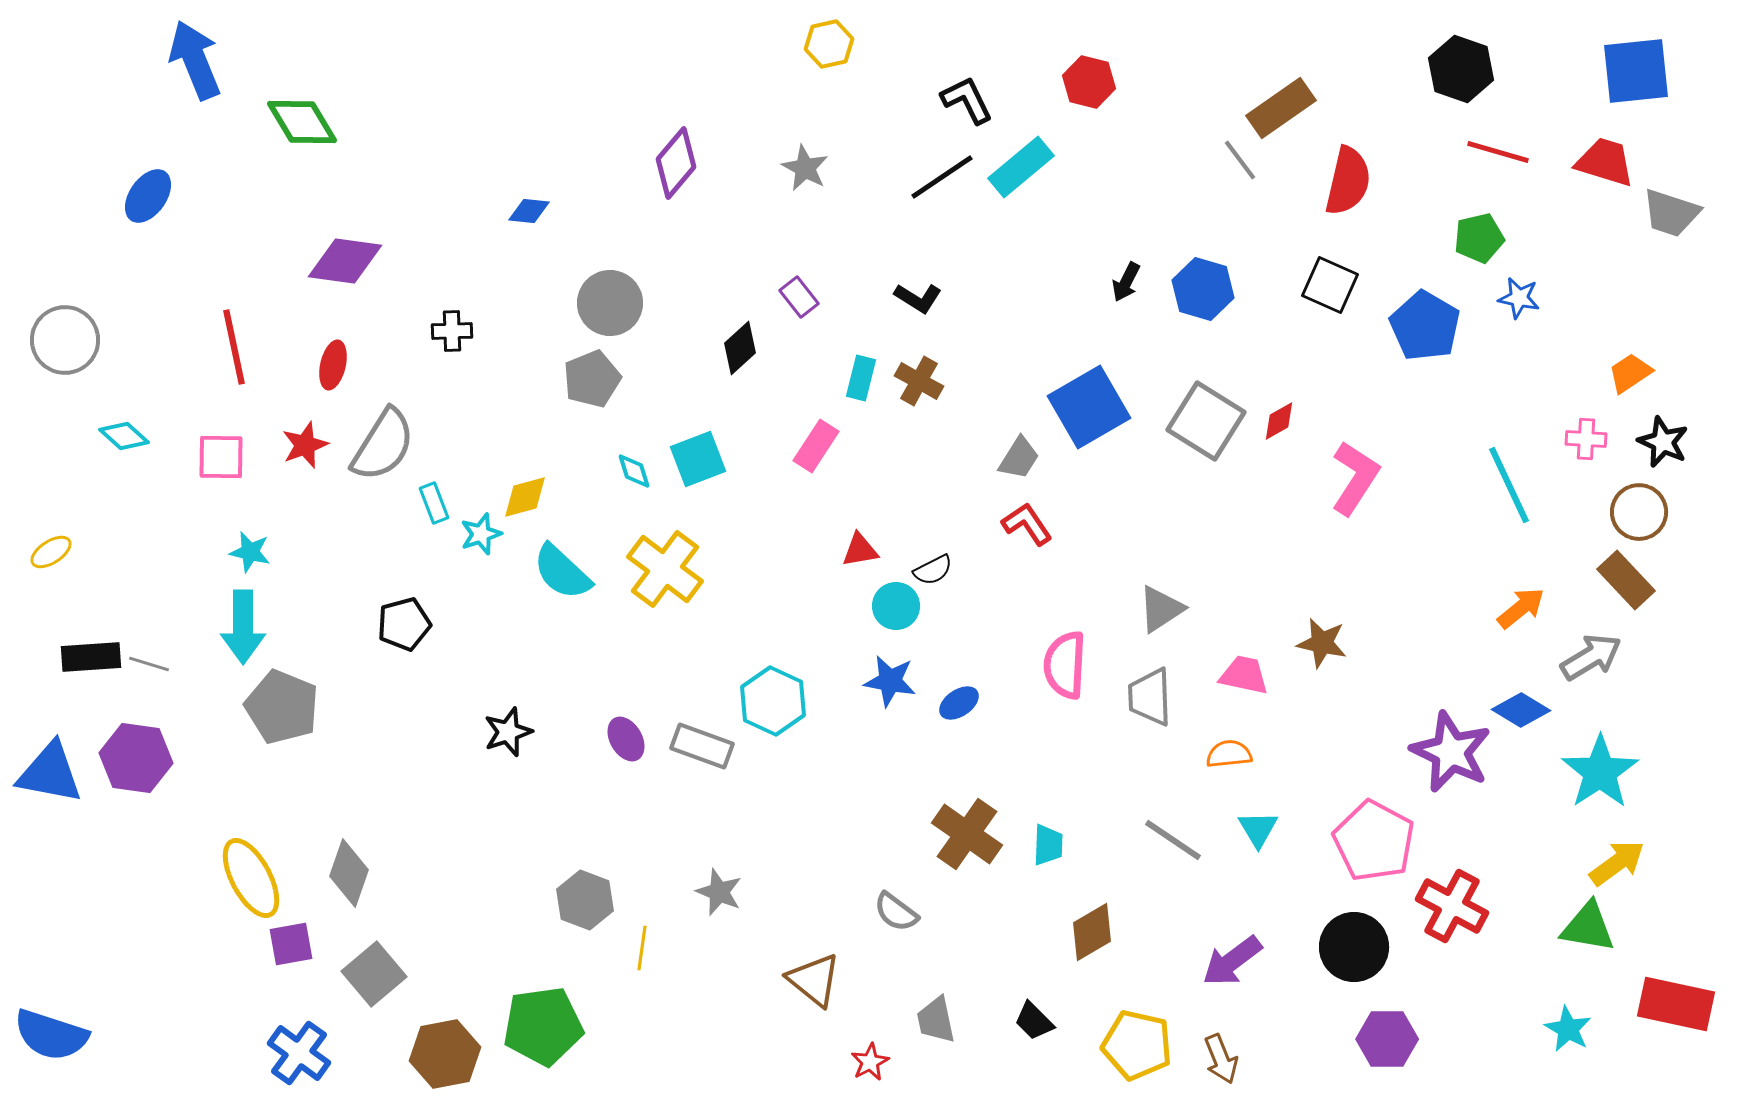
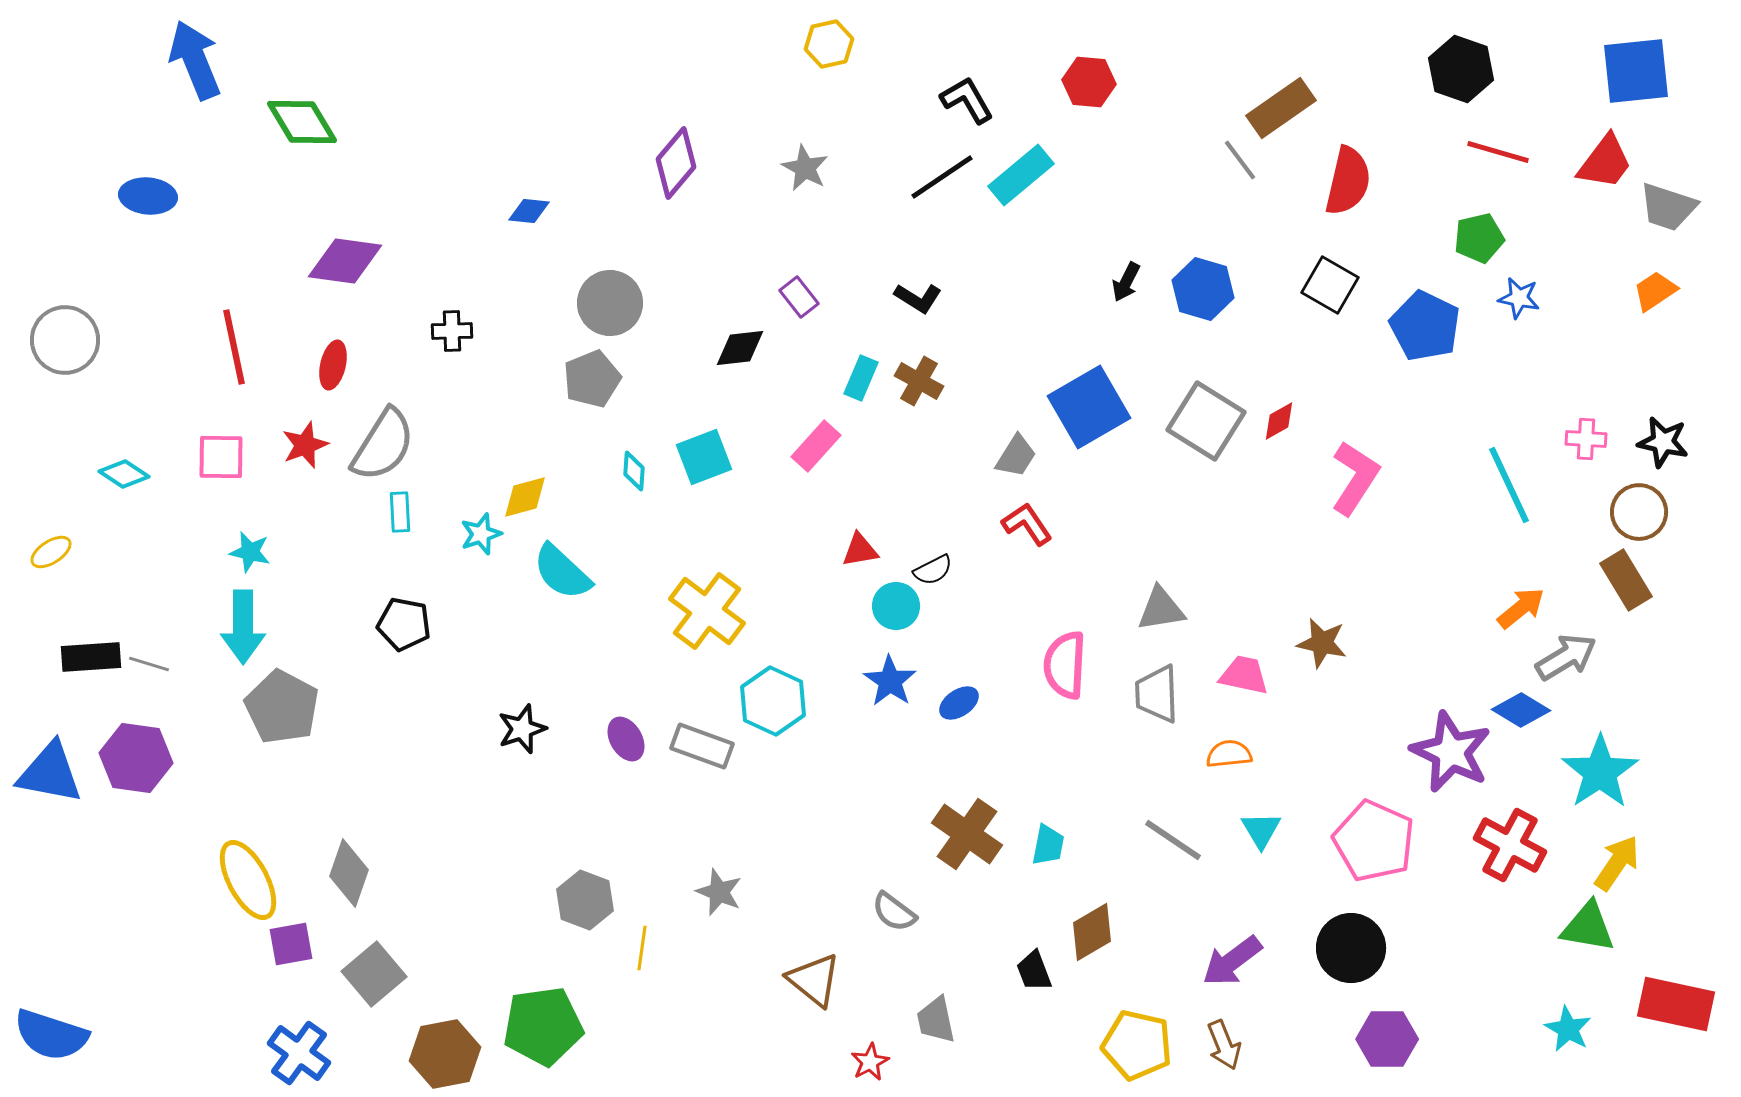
red hexagon at (1089, 82): rotated 9 degrees counterclockwise
black L-shape at (967, 100): rotated 4 degrees counterclockwise
red trapezoid at (1605, 162): rotated 110 degrees clockwise
cyan rectangle at (1021, 167): moved 8 px down
blue ellipse at (148, 196): rotated 60 degrees clockwise
gray trapezoid at (1671, 213): moved 3 px left, 6 px up
black square at (1330, 285): rotated 6 degrees clockwise
blue pentagon at (1425, 326): rotated 4 degrees counterclockwise
black diamond at (740, 348): rotated 36 degrees clockwise
orange trapezoid at (1630, 373): moved 25 px right, 82 px up
cyan rectangle at (861, 378): rotated 9 degrees clockwise
cyan diamond at (124, 436): moved 38 px down; rotated 9 degrees counterclockwise
black star at (1663, 442): rotated 12 degrees counterclockwise
pink rectangle at (816, 446): rotated 9 degrees clockwise
gray trapezoid at (1019, 458): moved 3 px left, 2 px up
cyan square at (698, 459): moved 6 px right, 2 px up
cyan diamond at (634, 471): rotated 21 degrees clockwise
cyan rectangle at (434, 503): moved 34 px left, 9 px down; rotated 18 degrees clockwise
yellow cross at (665, 569): moved 42 px right, 42 px down
brown rectangle at (1626, 580): rotated 12 degrees clockwise
gray triangle at (1161, 609): rotated 24 degrees clockwise
black pentagon at (404, 624): rotated 26 degrees clockwise
gray arrow at (1591, 657): moved 25 px left
blue star at (890, 681): rotated 24 degrees clockwise
gray trapezoid at (1150, 697): moved 7 px right, 3 px up
gray pentagon at (282, 707): rotated 6 degrees clockwise
black star at (508, 732): moved 14 px right, 3 px up
cyan triangle at (1258, 829): moved 3 px right, 1 px down
pink pentagon at (1374, 841): rotated 4 degrees counterclockwise
cyan trapezoid at (1048, 845): rotated 9 degrees clockwise
yellow arrow at (1617, 863): rotated 20 degrees counterclockwise
yellow ellipse at (251, 878): moved 3 px left, 2 px down
red cross at (1452, 906): moved 58 px right, 61 px up
gray semicircle at (896, 912): moved 2 px left
black circle at (1354, 947): moved 3 px left, 1 px down
black trapezoid at (1034, 1021): moved 50 px up; rotated 24 degrees clockwise
brown arrow at (1221, 1059): moved 3 px right, 14 px up
